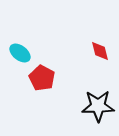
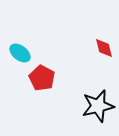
red diamond: moved 4 px right, 3 px up
black star: rotated 12 degrees counterclockwise
